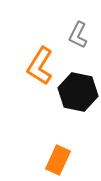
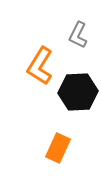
black hexagon: rotated 15 degrees counterclockwise
orange rectangle: moved 12 px up
